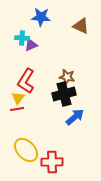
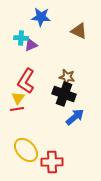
brown triangle: moved 2 px left, 5 px down
cyan cross: moved 1 px left
black cross: rotated 35 degrees clockwise
